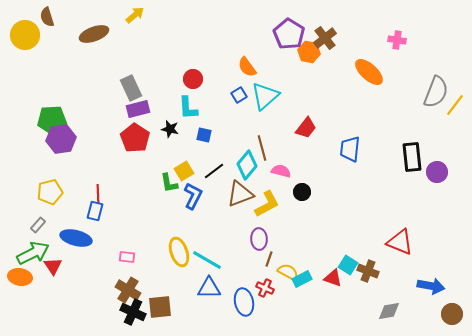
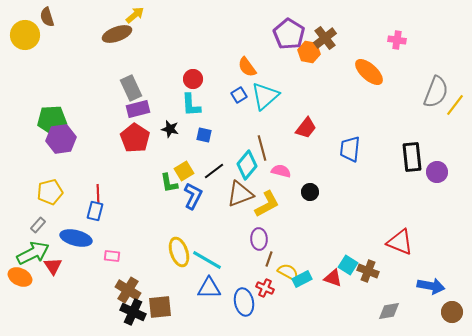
brown ellipse at (94, 34): moved 23 px right
cyan L-shape at (188, 108): moved 3 px right, 3 px up
black circle at (302, 192): moved 8 px right
pink rectangle at (127, 257): moved 15 px left, 1 px up
orange ellipse at (20, 277): rotated 15 degrees clockwise
brown circle at (452, 314): moved 2 px up
